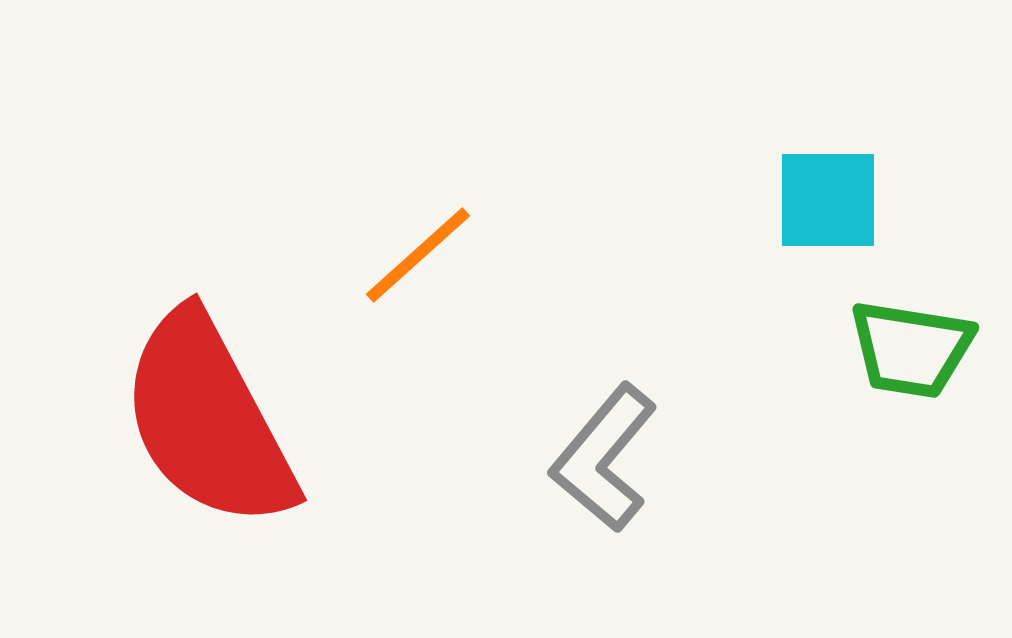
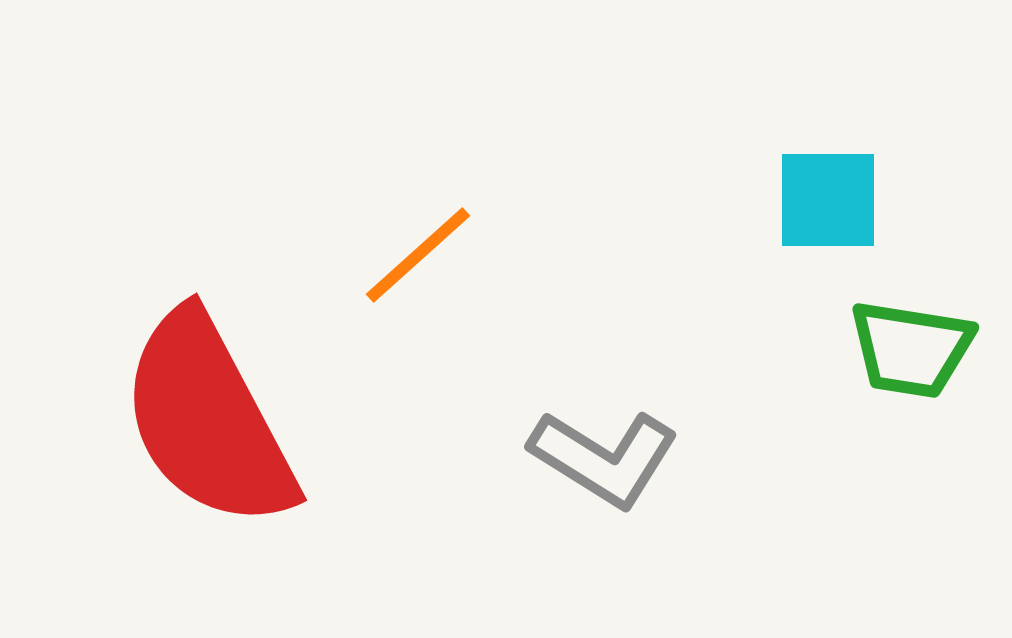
gray L-shape: rotated 98 degrees counterclockwise
